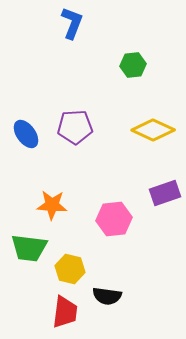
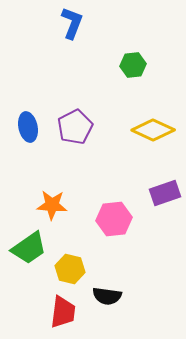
purple pentagon: rotated 24 degrees counterclockwise
blue ellipse: moved 2 px right, 7 px up; rotated 24 degrees clockwise
green trapezoid: rotated 42 degrees counterclockwise
red trapezoid: moved 2 px left
